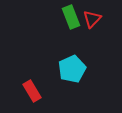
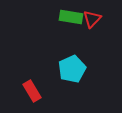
green rectangle: rotated 60 degrees counterclockwise
